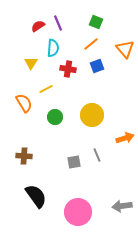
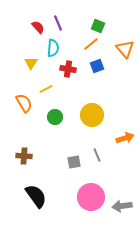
green square: moved 2 px right, 4 px down
red semicircle: moved 1 px down; rotated 80 degrees clockwise
pink circle: moved 13 px right, 15 px up
